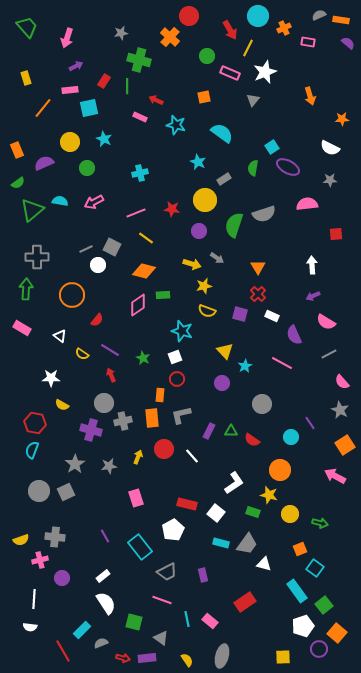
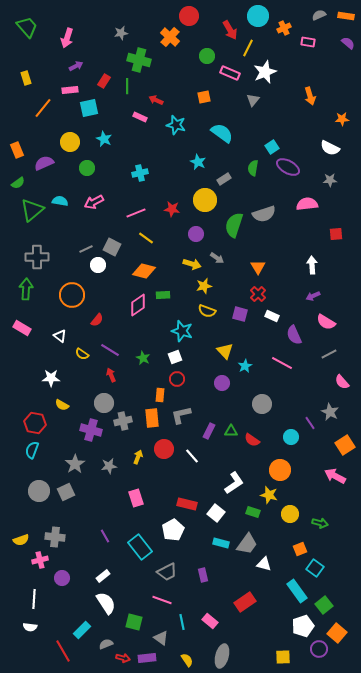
orange rectangle at (341, 20): moved 5 px right, 4 px up
purple circle at (199, 231): moved 3 px left, 3 px down
gray star at (340, 410): moved 10 px left, 2 px down
cyan line at (187, 619): moved 5 px left, 3 px down
gray semicircle at (101, 643): moved 5 px right, 1 px down
